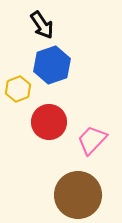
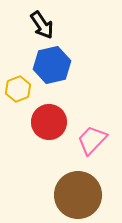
blue hexagon: rotated 6 degrees clockwise
